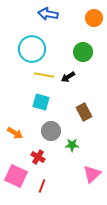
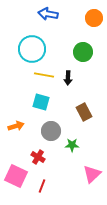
black arrow: moved 1 px down; rotated 56 degrees counterclockwise
orange arrow: moved 1 px right, 7 px up; rotated 49 degrees counterclockwise
